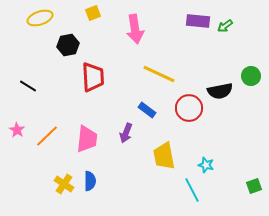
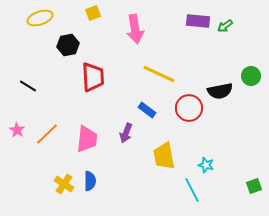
orange line: moved 2 px up
